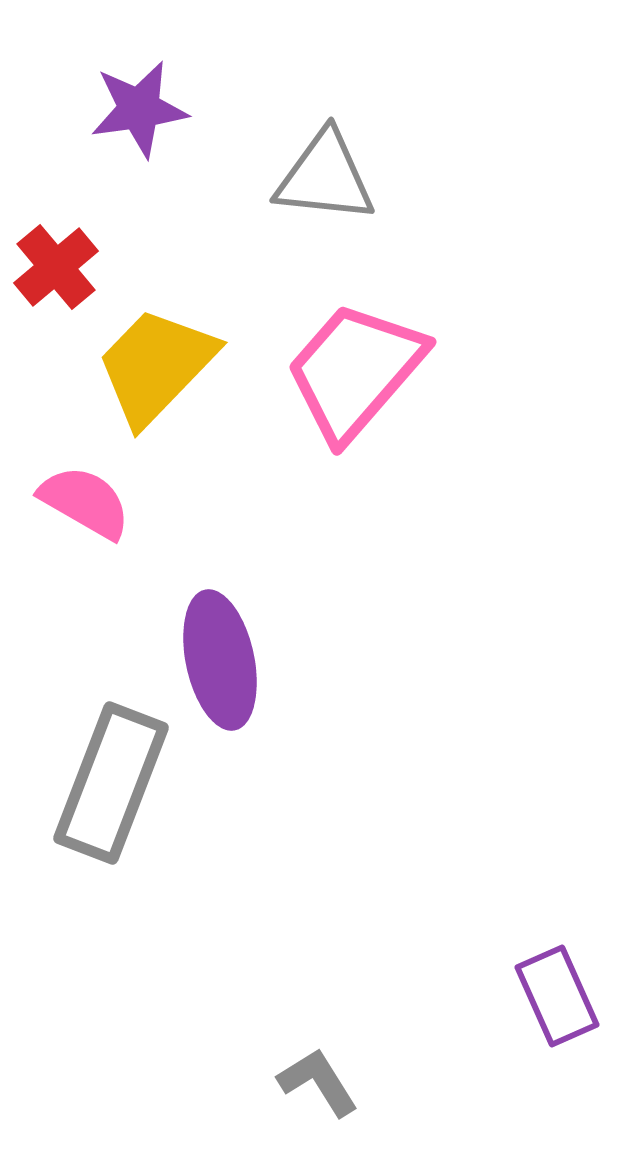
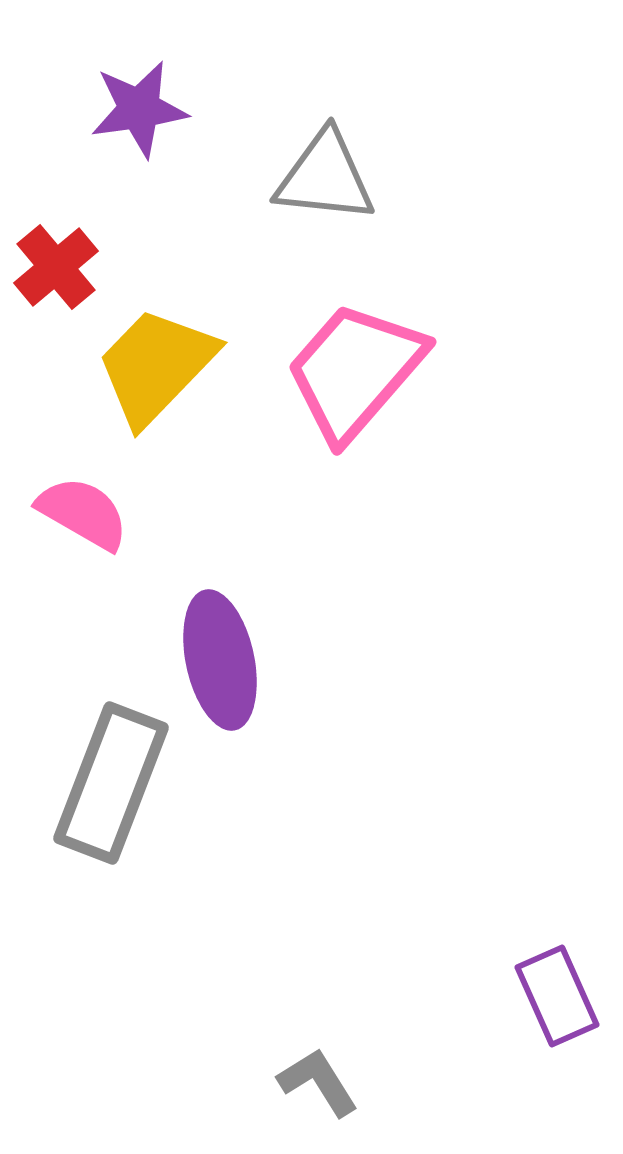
pink semicircle: moved 2 px left, 11 px down
